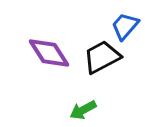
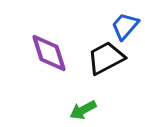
purple diamond: rotated 15 degrees clockwise
black trapezoid: moved 4 px right, 1 px down
